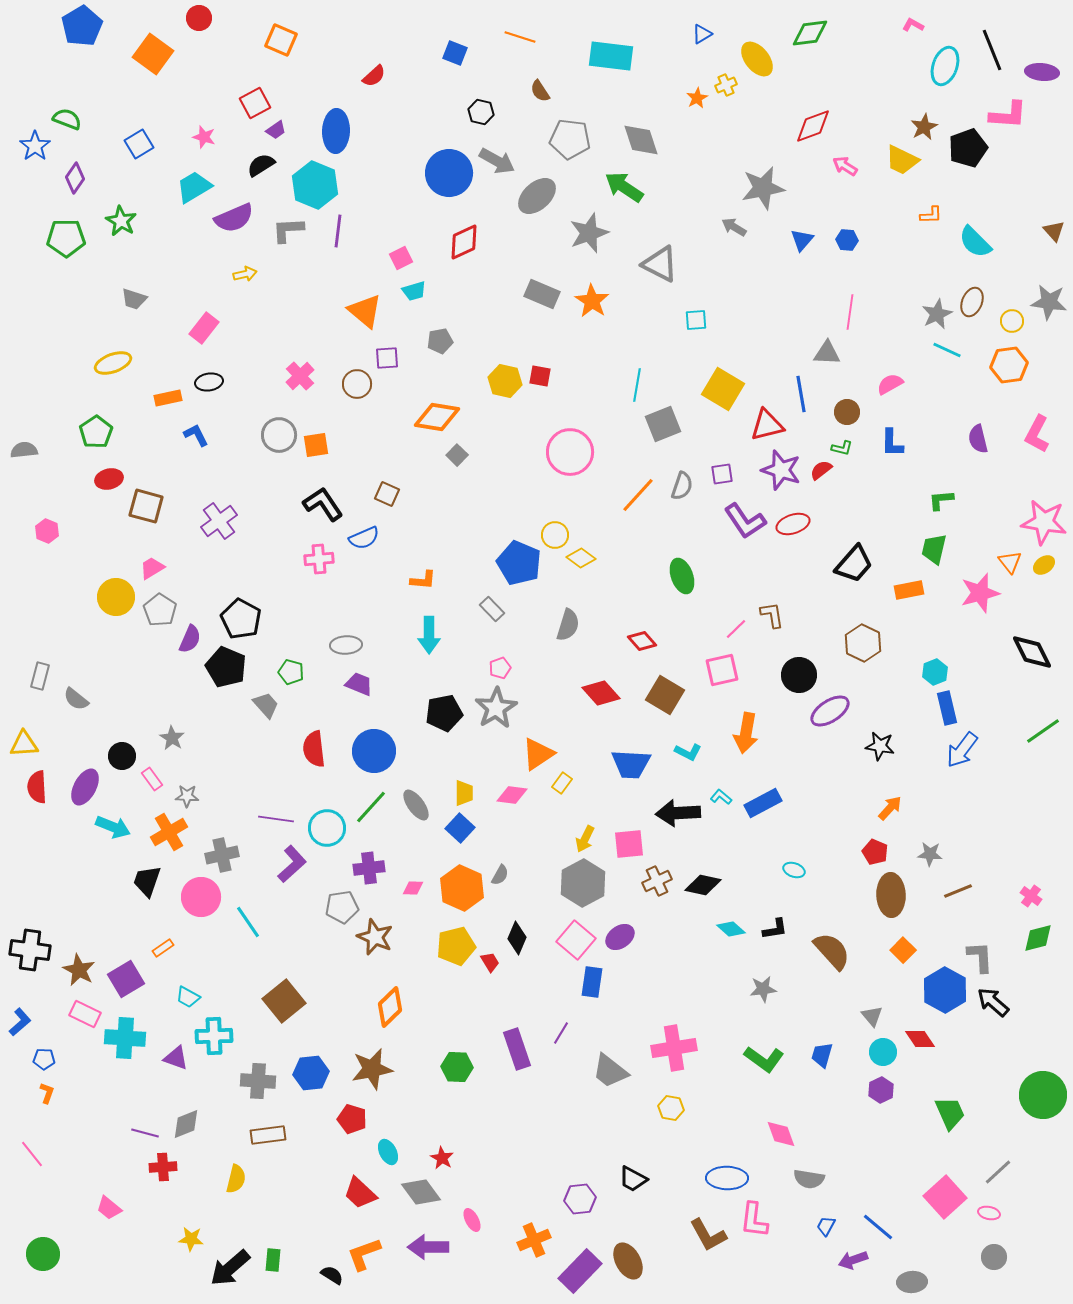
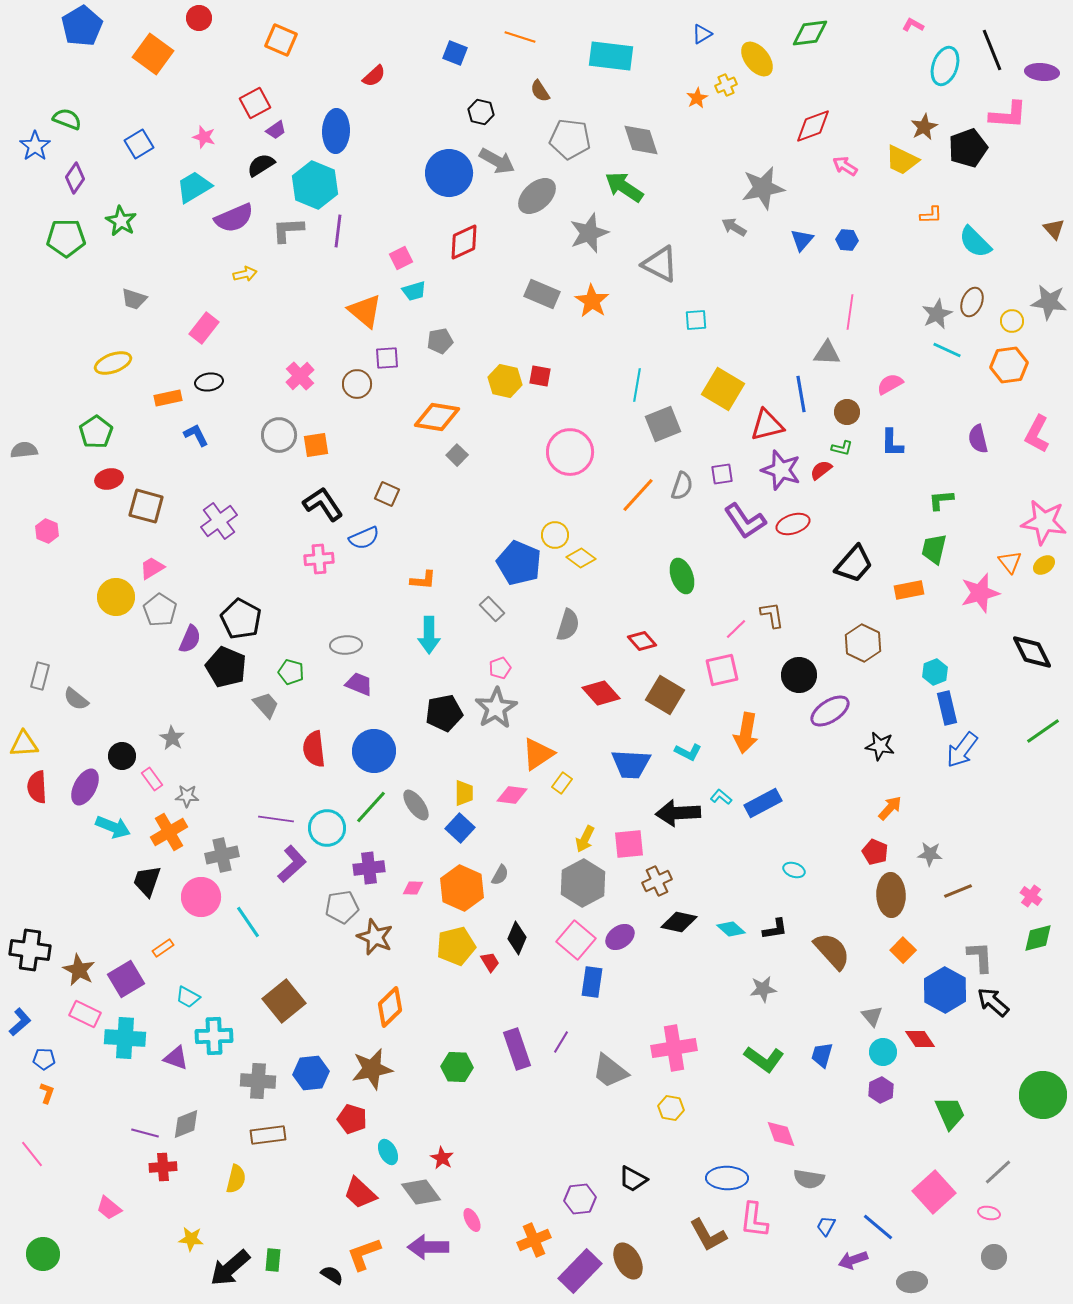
brown triangle at (1054, 231): moved 2 px up
black diamond at (703, 885): moved 24 px left, 37 px down
purple line at (561, 1033): moved 9 px down
pink square at (945, 1197): moved 11 px left, 5 px up
